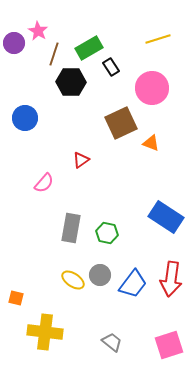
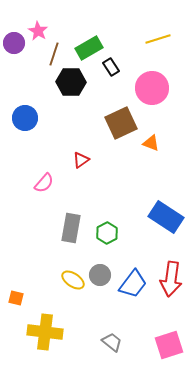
green hexagon: rotated 20 degrees clockwise
